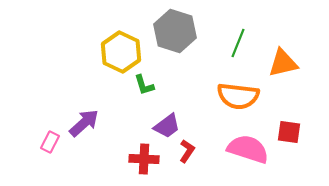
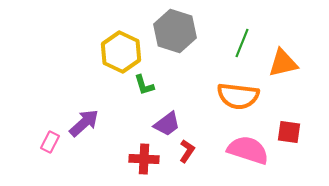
green line: moved 4 px right
purple trapezoid: moved 2 px up
pink semicircle: moved 1 px down
